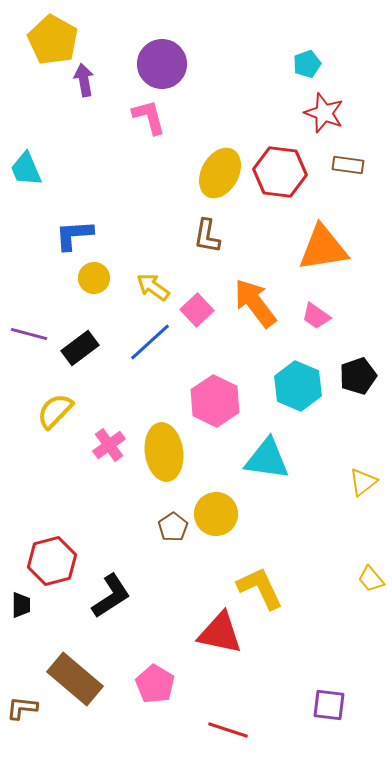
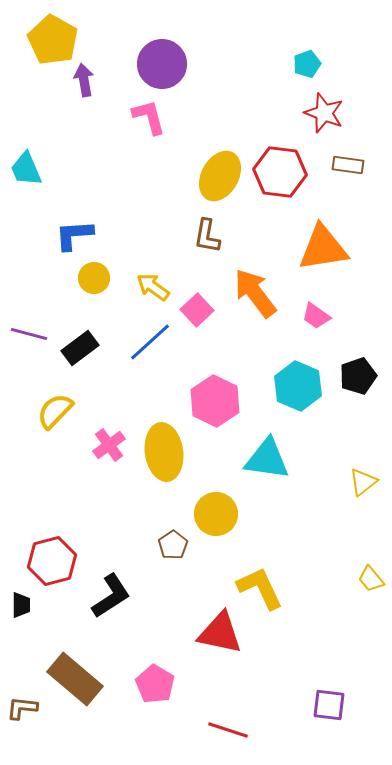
yellow ellipse at (220, 173): moved 3 px down
orange arrow at (255, 303): moved 10 px up
brown pentagon at (173, 527): moved 18 px down
